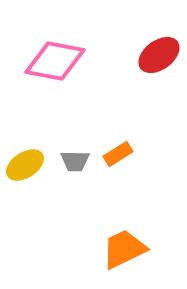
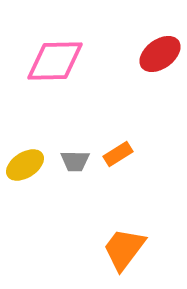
red ellipse: moved 1 px right, 1 px up
pink diamond: rotated 12 degrees counterclockwise
orange trapezoid: rotated 27 degrees counterclockwise
